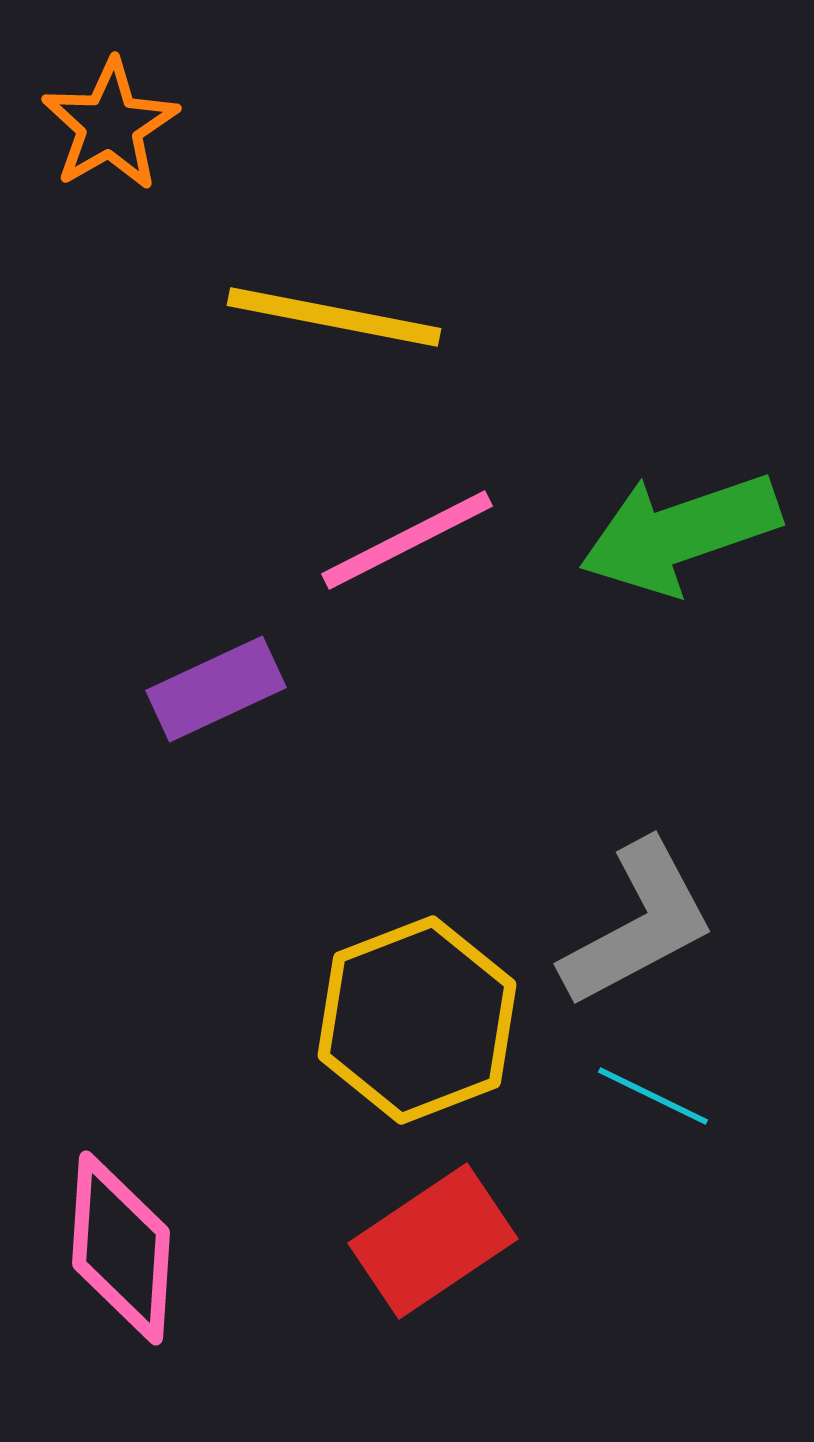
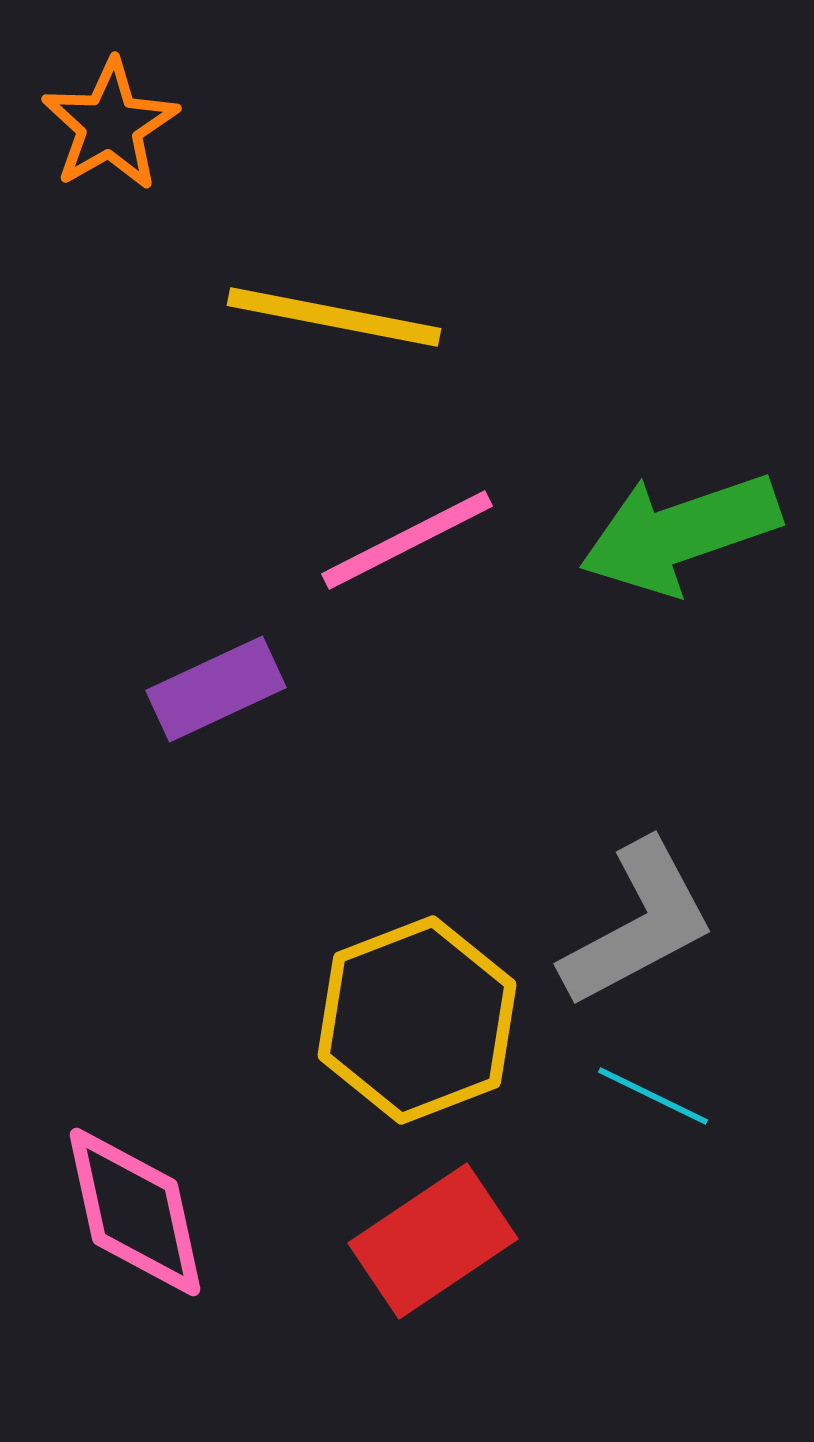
pink diamond: moved 14 px right, 36 px up; rotated 16 degrees counterclockwise
